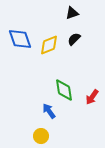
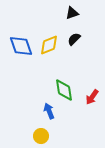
blue diamond: moved 1 px right, 7 px down
blue arrow: rotated 14 degrees clockwise
